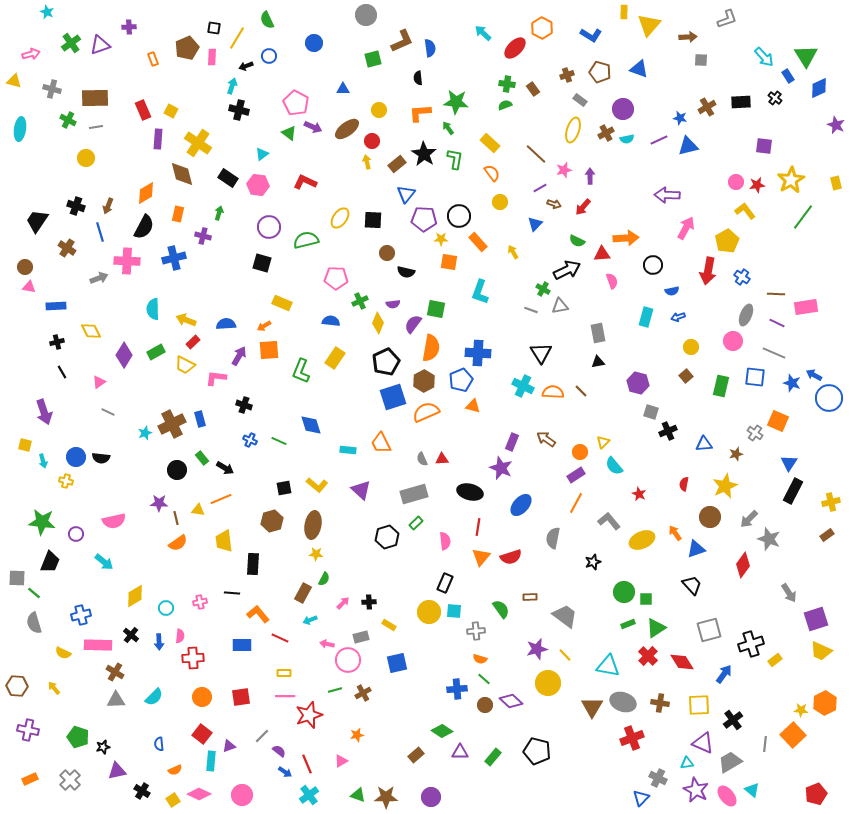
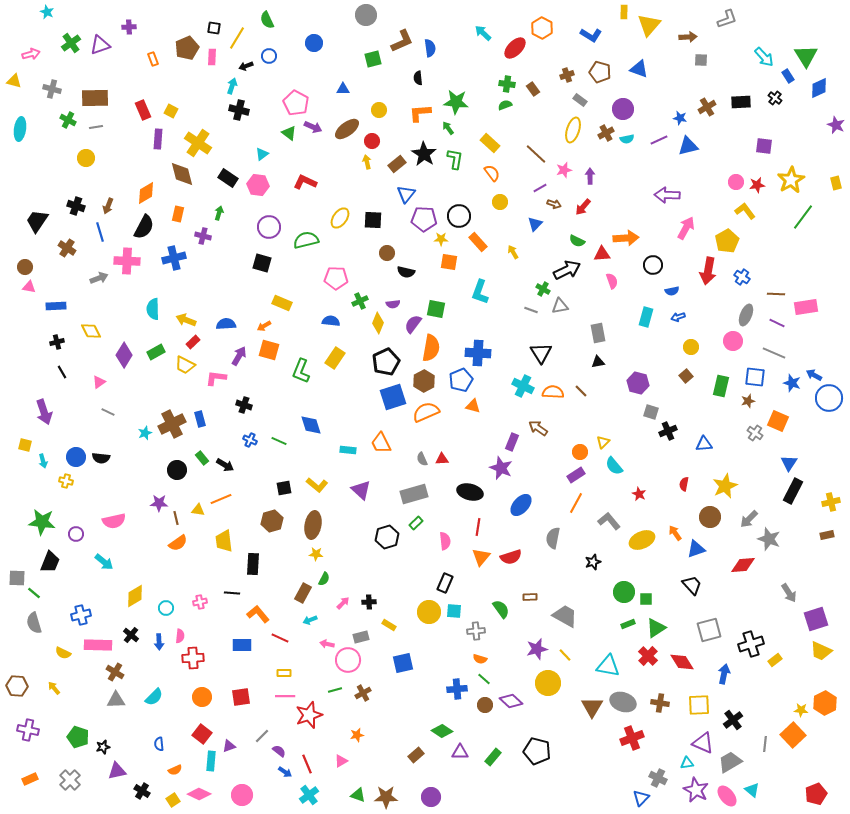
orange square at (269, 350): rotated 20 degrees clockwise
brown arrow at (546, 439): moved 8 px left, 11 px up
brown star at (736, 454): moved 12 px right, 53 px up
black arrow at (225, 468): moved 3 px up
brown rectangle at (827, 535): rotated 24 degrees clockwise
red diamond at (743, 565): rotated 50 degrees clockwise
gray trapezoid at (565, 616): rotated 8 degrees counterclockwise
blue square at (397, 663): moved 6 px right
blue arrow at (724, 674): rotated 24 degrees counterclockwise
